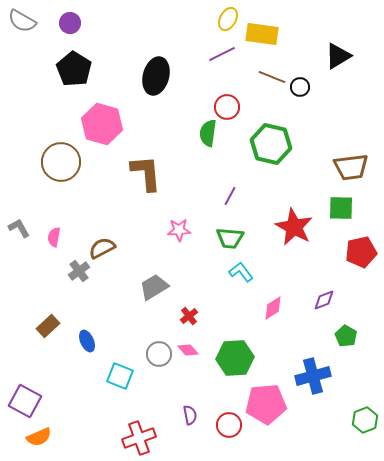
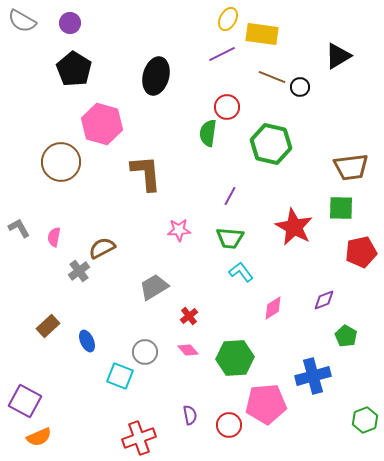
gray circle at (159, 354): moved 14 px left, 2 px up
